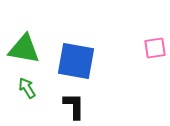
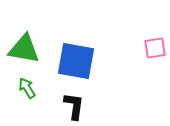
black L-shape: rotated 8 degrees clockwise
